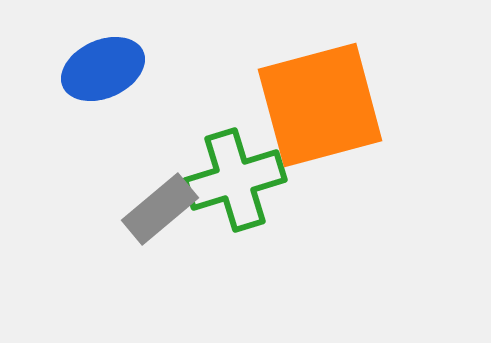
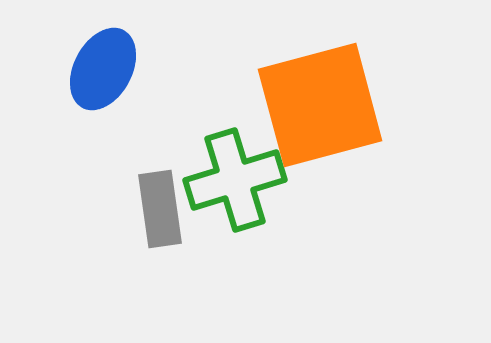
blue ellipse: rotated 38 degrees counterclockwise
gray rectangle: rotated 58 degrees counterclockwise
